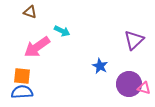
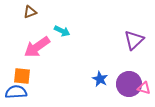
brown triangle: rotated 40 degrees counterclockwise
blue star: moved 13 px down
blue semicircle: moved 6 px left
